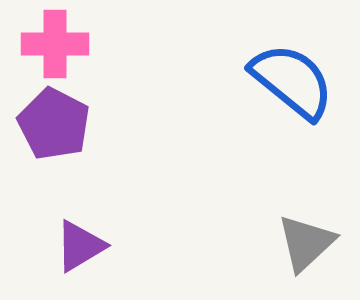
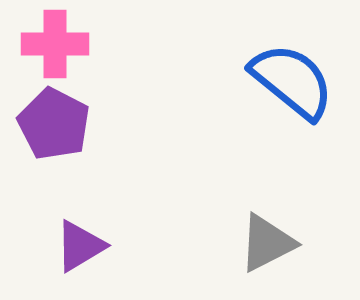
gray triangle: moved 39 px left; rotated 16 degrees clockwise
